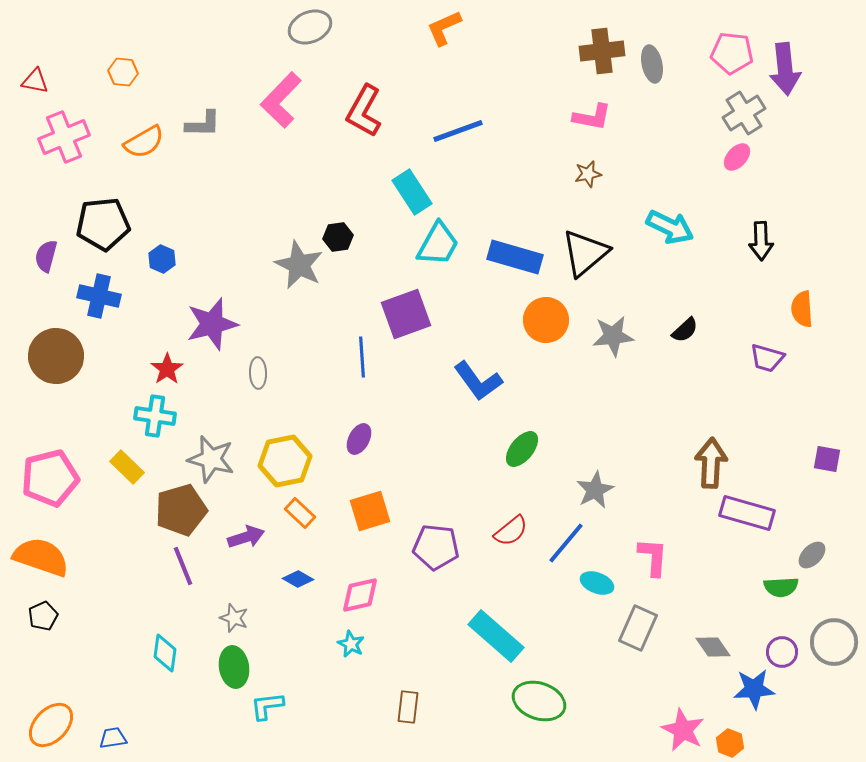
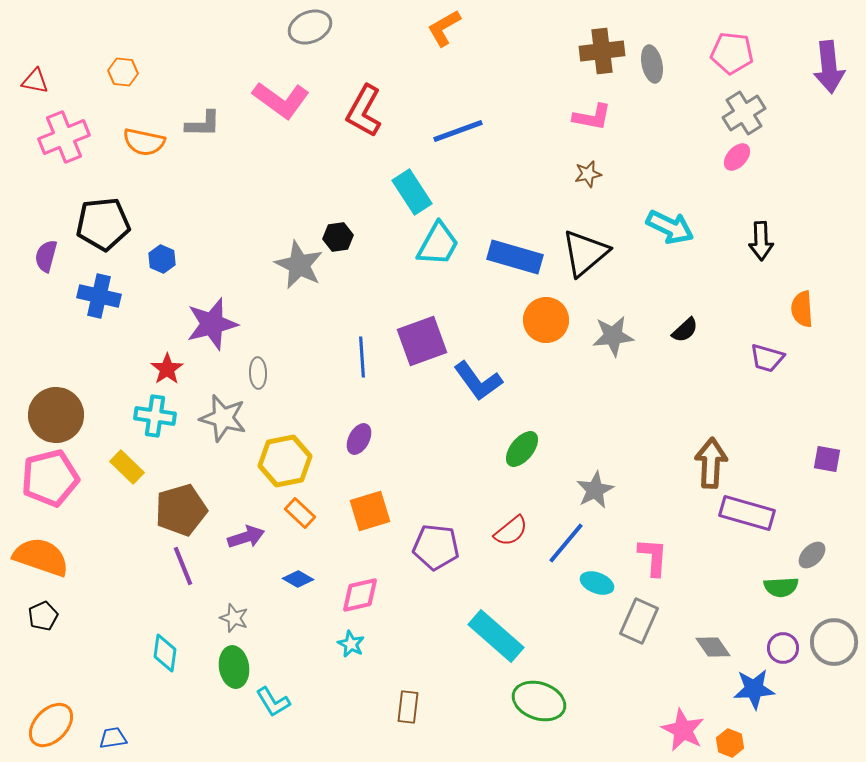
orange L-shape at (444, 28): rotated 6 degrees counterclockwise
purple arrow at (785, 69): moved 44 px right, 2 px up
pink L-shape at (281, 100): rotated 98 degrees counterclockwise
orange semicircle at (144, 142): rotated 42 degrees clockwise
purple square at (406, 314): moved 16 px right, 27 px down
brown circle at (56, 356): moved 59 px down
gray star at (211, 459): moved 12 px right, 41 px up
gray rectangle at (638, 628): moved 1 px right, 7 px up
purple circle at (782, 652): moved 1 px right, 4 px up
cyan L-shape at (267, 706): moved 6 px right, 4 px up; rotated 114 degrees counterclockwise
